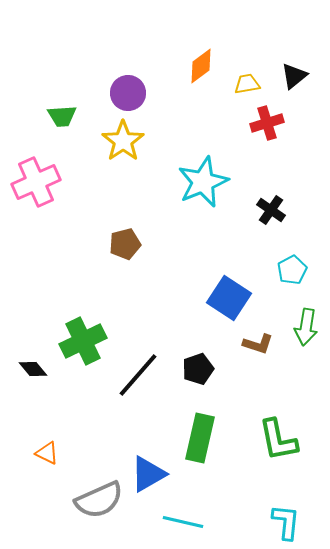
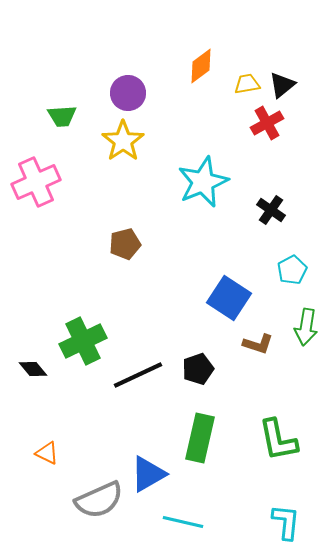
black triangle: moved 12 px left, 9 px down
red cross: rotated 12 degrees counterclockwise
black line: rotated 24 degrees clockwise
